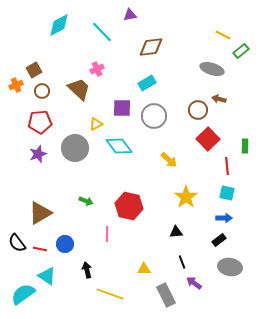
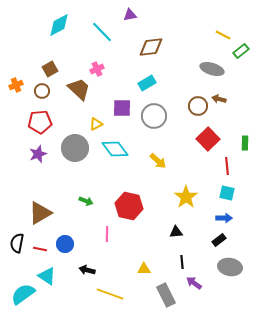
brown square at (34, 70): moved 16 px right, 1 px up
brown circle at (198, 110): moved 4 px up
cyan diamond at (119, 146): moved 4 px left, 3 px down
green rectangle at (245, 146): moved 3 px up
yellow arrow at (169, 160): moved 11 px left, 1 px down
black semicircle at (17, 243): rotated 48 degrees clockwise
black line at (182, 262): rotated 16 degrees clockwise
black arrow at (87, 270): rotated 63 degrees counterclockwise
